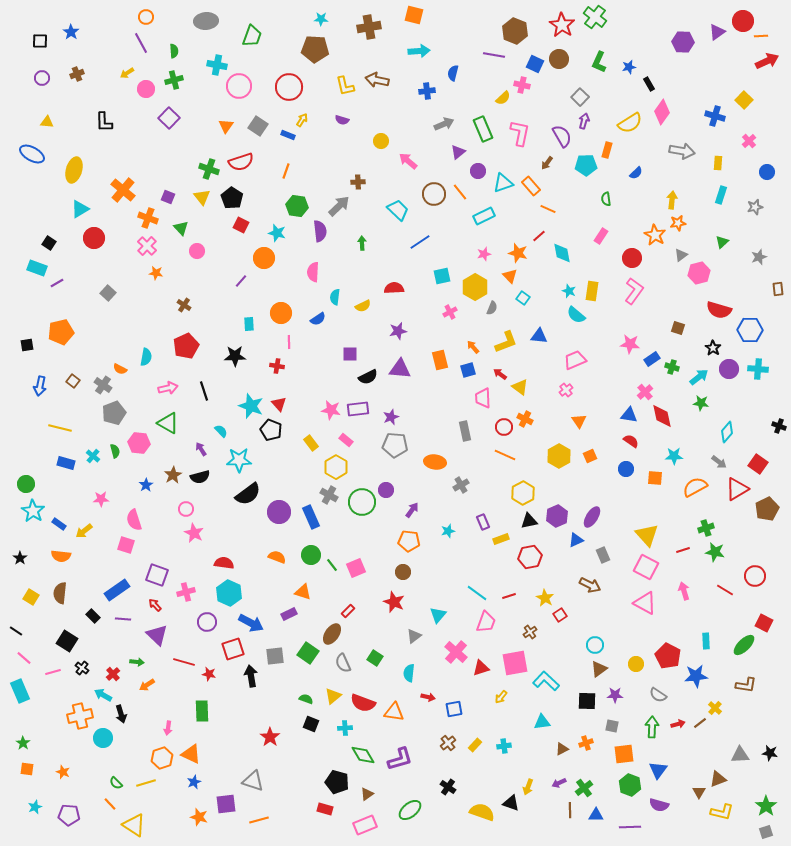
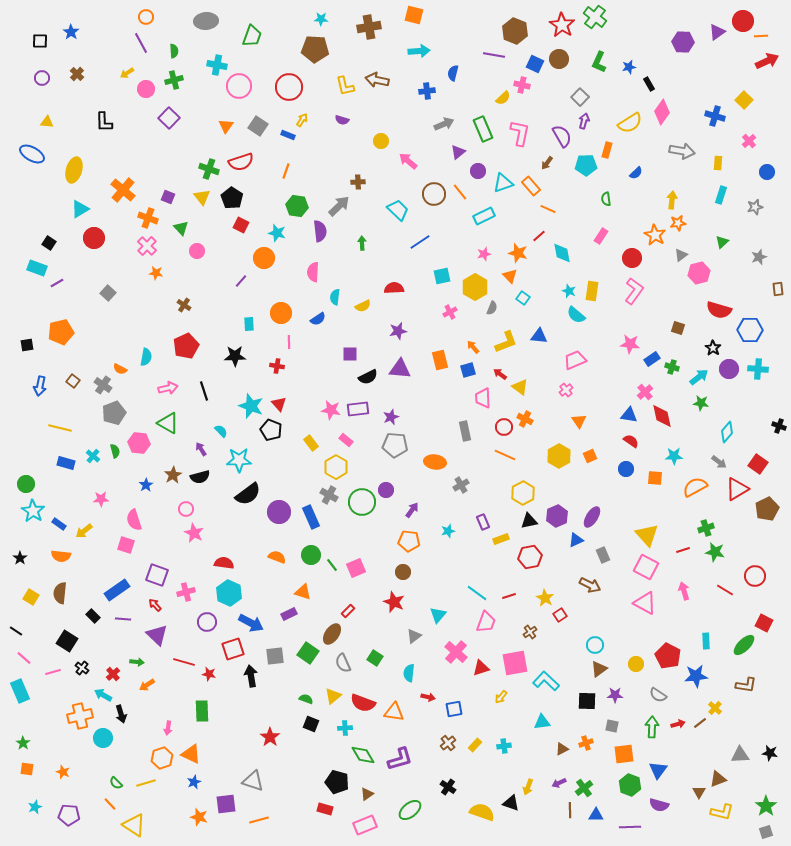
brown cross at (77, 74): rotated 24 degrees counterclockwise
